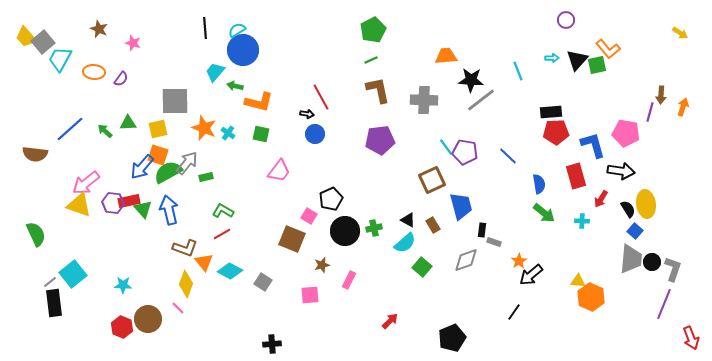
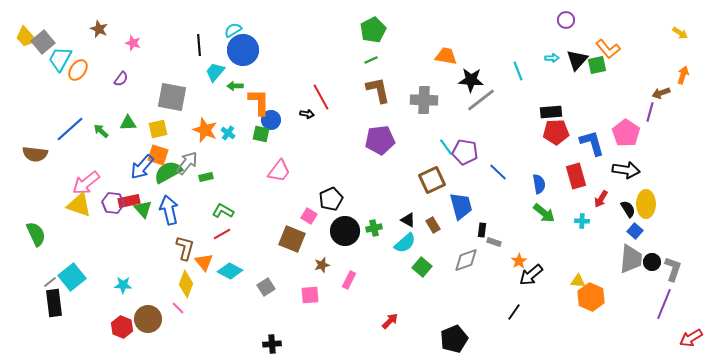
black line at (205, 28): moved 6 px left, 17 px down
cyan semicircle at (237, 30): moved 4 px left
orange trapezoid at (446, 56): rotated 15 degrees clockwise
orange ellipse at (94, 72): moved 16 px left, 2 px up; rotated 60 degrees counterclockwise
green arrow at (235, 86): rotated 14 degrees counterclockwise
brown arrow at (661, 95): moved 2 px up; rotated 66 degrees clockwise
gray square at (175, 101): moved 3 px left, 4 px up; rotated 12 degrees clockwise
orange L-shape at (259, 102): rotated 104 degrees counterclockwise
orange arrow at (683, 107): moved 32 px up
orange star at (204, 128): moved 1 px right, 2 px down
green arrow at (105, 131): moved 4 px left
pink pentagon at (626, 133): rotated 24 degrees clockwise
blue circle at (315, 134): moved 44 px left, 14 px up
blue L-shape at (593, 145): moved 1 px left, 2 px up
blue line at (508, 156): moved 10 px left, 16 px down
black arrow at (621, 171): moved 5 px right, 1 px up
yellow ellipse at (646, 204): rotated 8 degrees clockwise
brown L-shape at (185, 248): rotated 95 degrees counterclockwise
cyan square at (73, 274): moved 1 px left, 3 px down
gray square at (263, 282): moved 3 px right, 5 px down; rotated 24 degrees clockwise
black pentagon at (452, 338): moved 2 px right, 1 px down
red arrow at (691, 338): rotated 80 degrees clockwise
